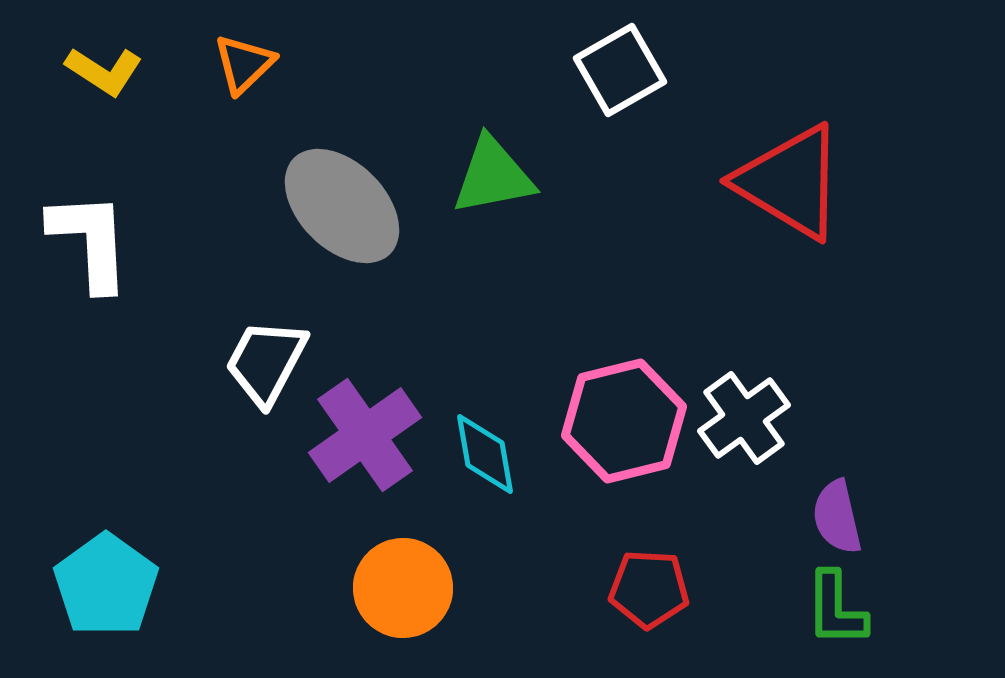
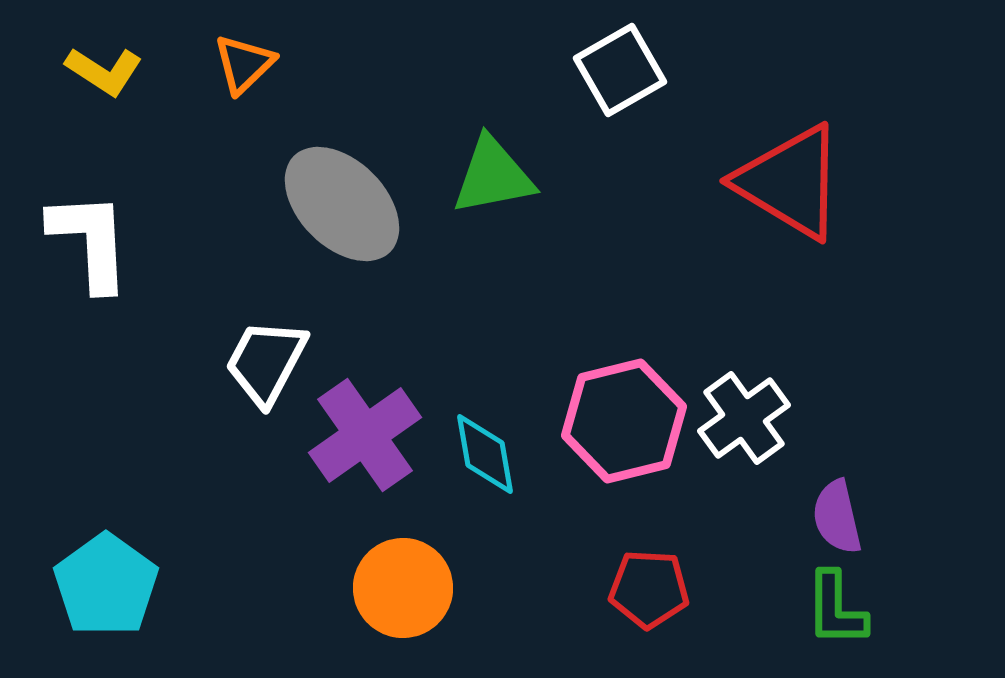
gray ellipse: moved 2 px up
